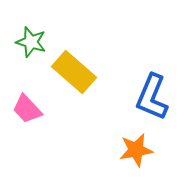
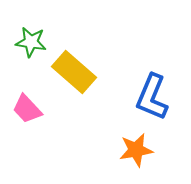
green star: rotated 8 degrees counterclockwise
